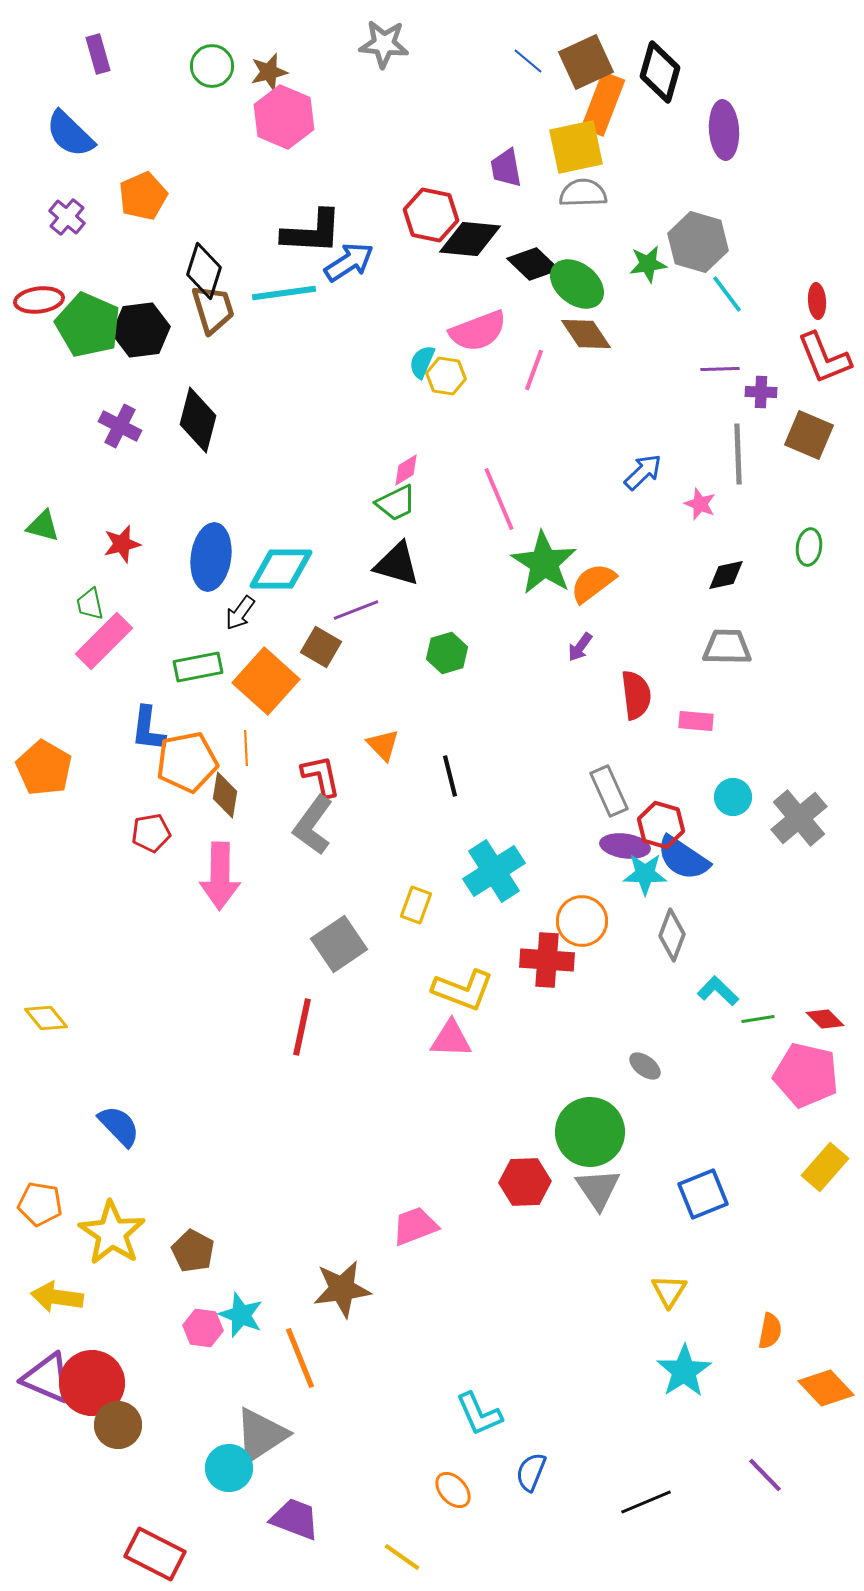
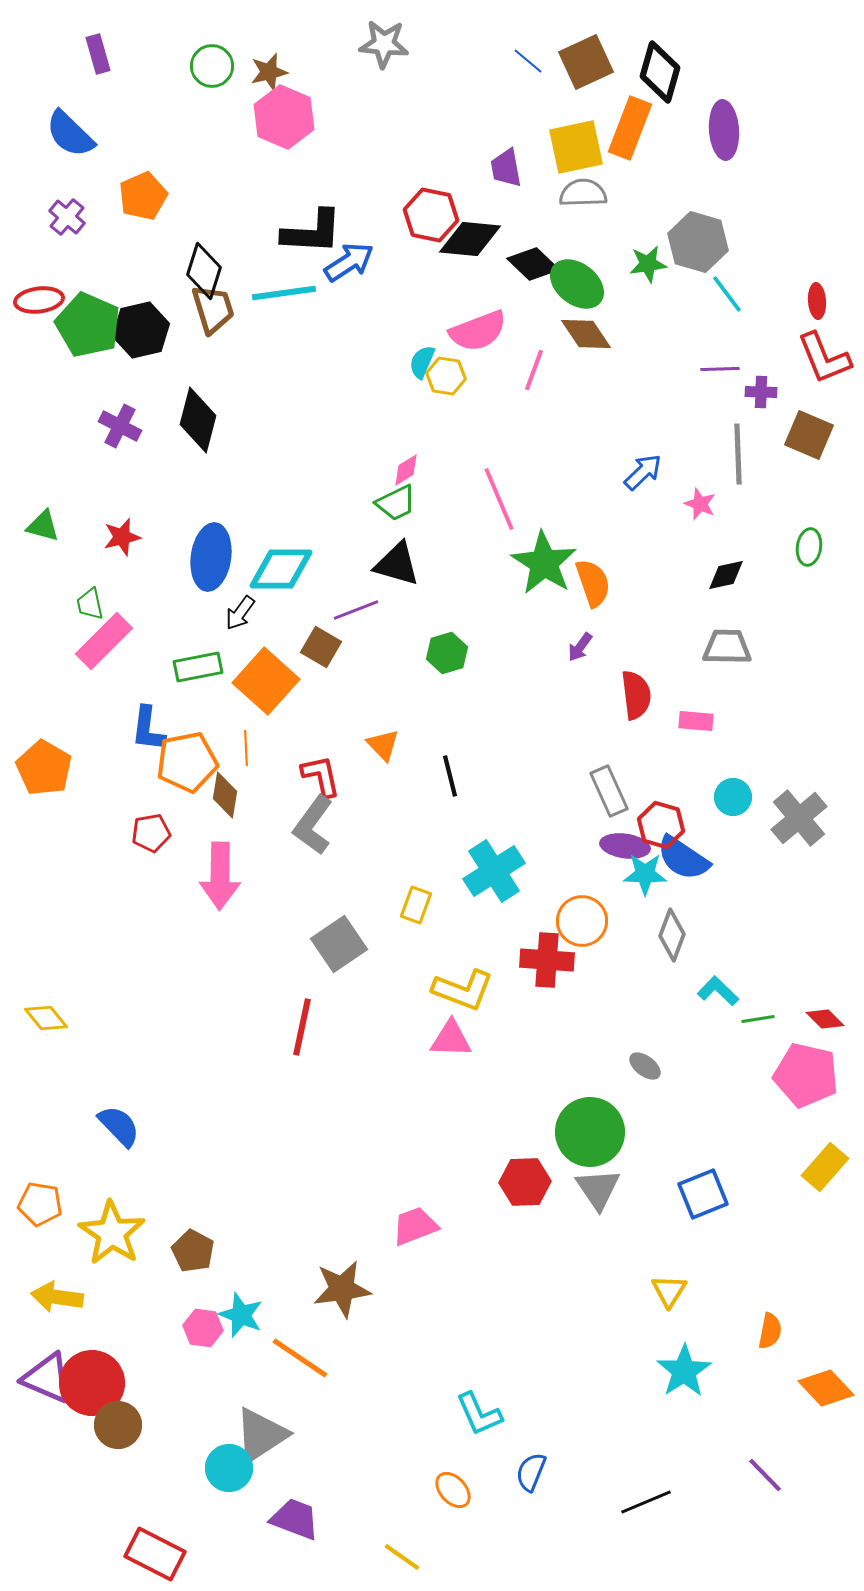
orange rectangle at (603, 104): moved 27 px right, 24 px down
black hexagon at (141, 330): rotated 6 degrees counterclockwise
red star at (122, 544): moved 7 px up
orange semicircle at (593, 583): rotated 108 degrees clockwise
orange line at (300, 1358): rotated 34 degrees counterclockwise
